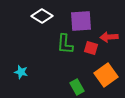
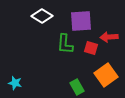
cyan star: moved 6 px left, 11 px down
